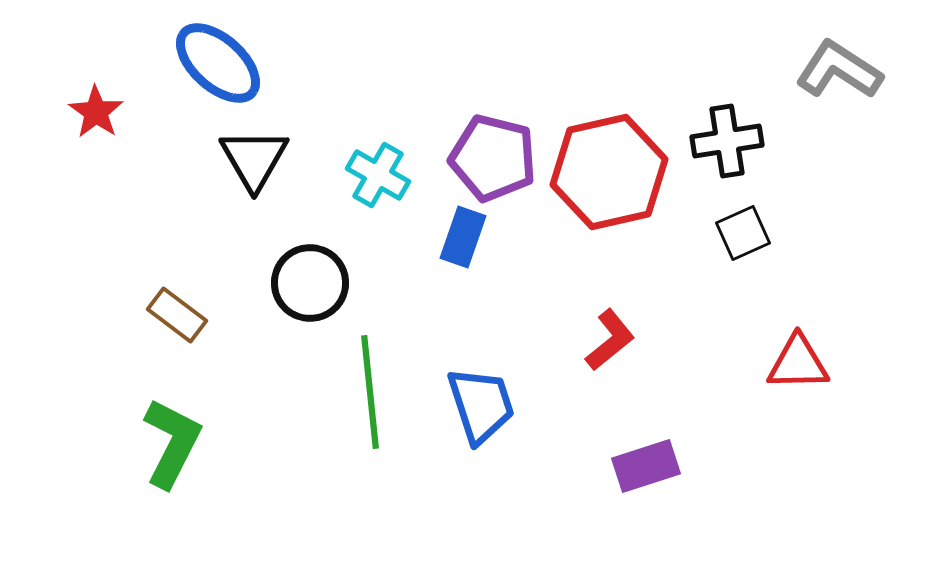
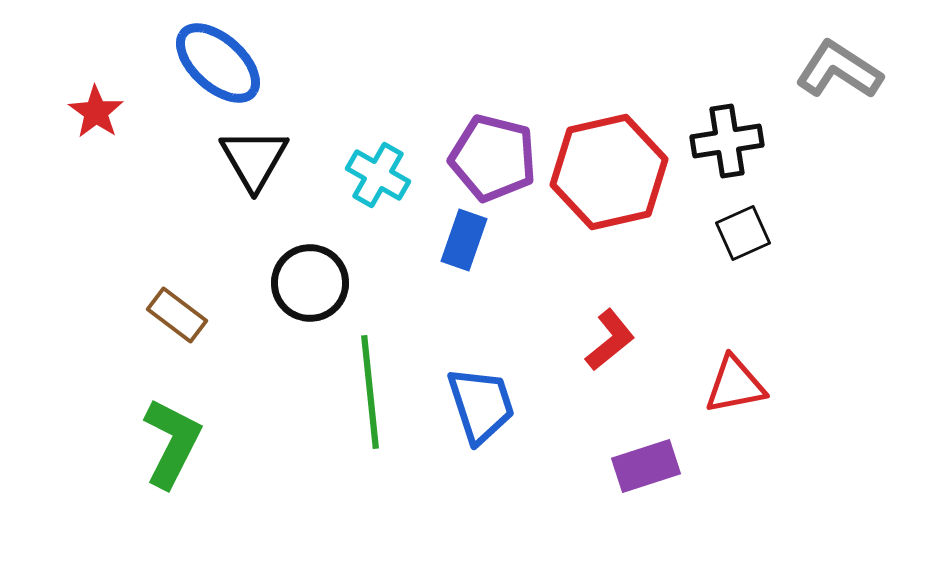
blue rectangle: moved 1 px right, 3 px down
red triangle: moved 63 px left, 22 px down; rotated 10 degrees counterclockwise
